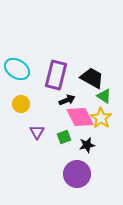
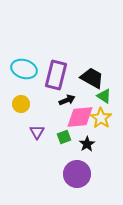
cyan ellipse: moved 7 px right; rotated 15 degrees counterclockwise
pink diamond: rotated 68 degrees counterclockwise
black star: moved 1 px up; rotated 21 degrees counterclockwise
